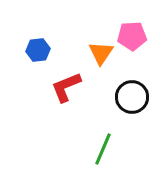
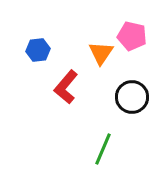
pink pentagon: rotated 16 degrees clockwise
red L-shape: rotated 28 degrees counterclockwise
